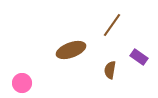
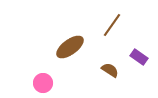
brown ellipse: moved 1 px left, 3 px up; rotated 16 degrees counterclockwise
brown semicircle: rotated 114 degrees clockwise
pink circle: moved 21 px right
